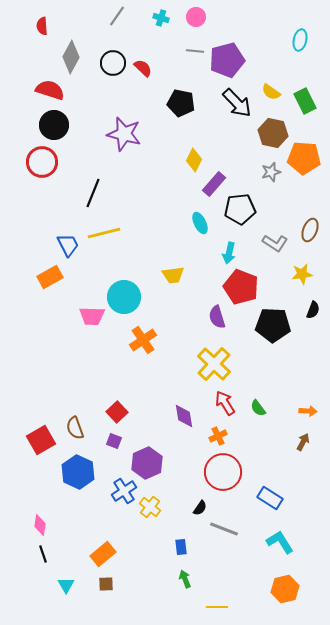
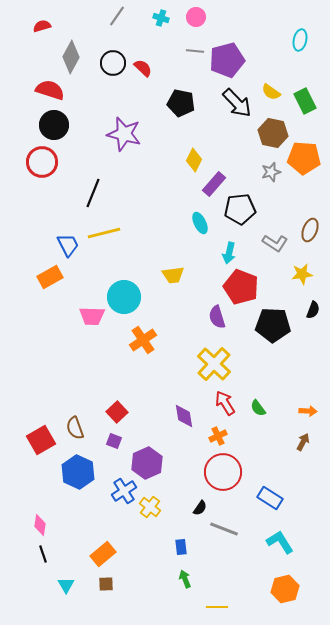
red semicircle at (42, 26): rotated 78 degrees clockwise
